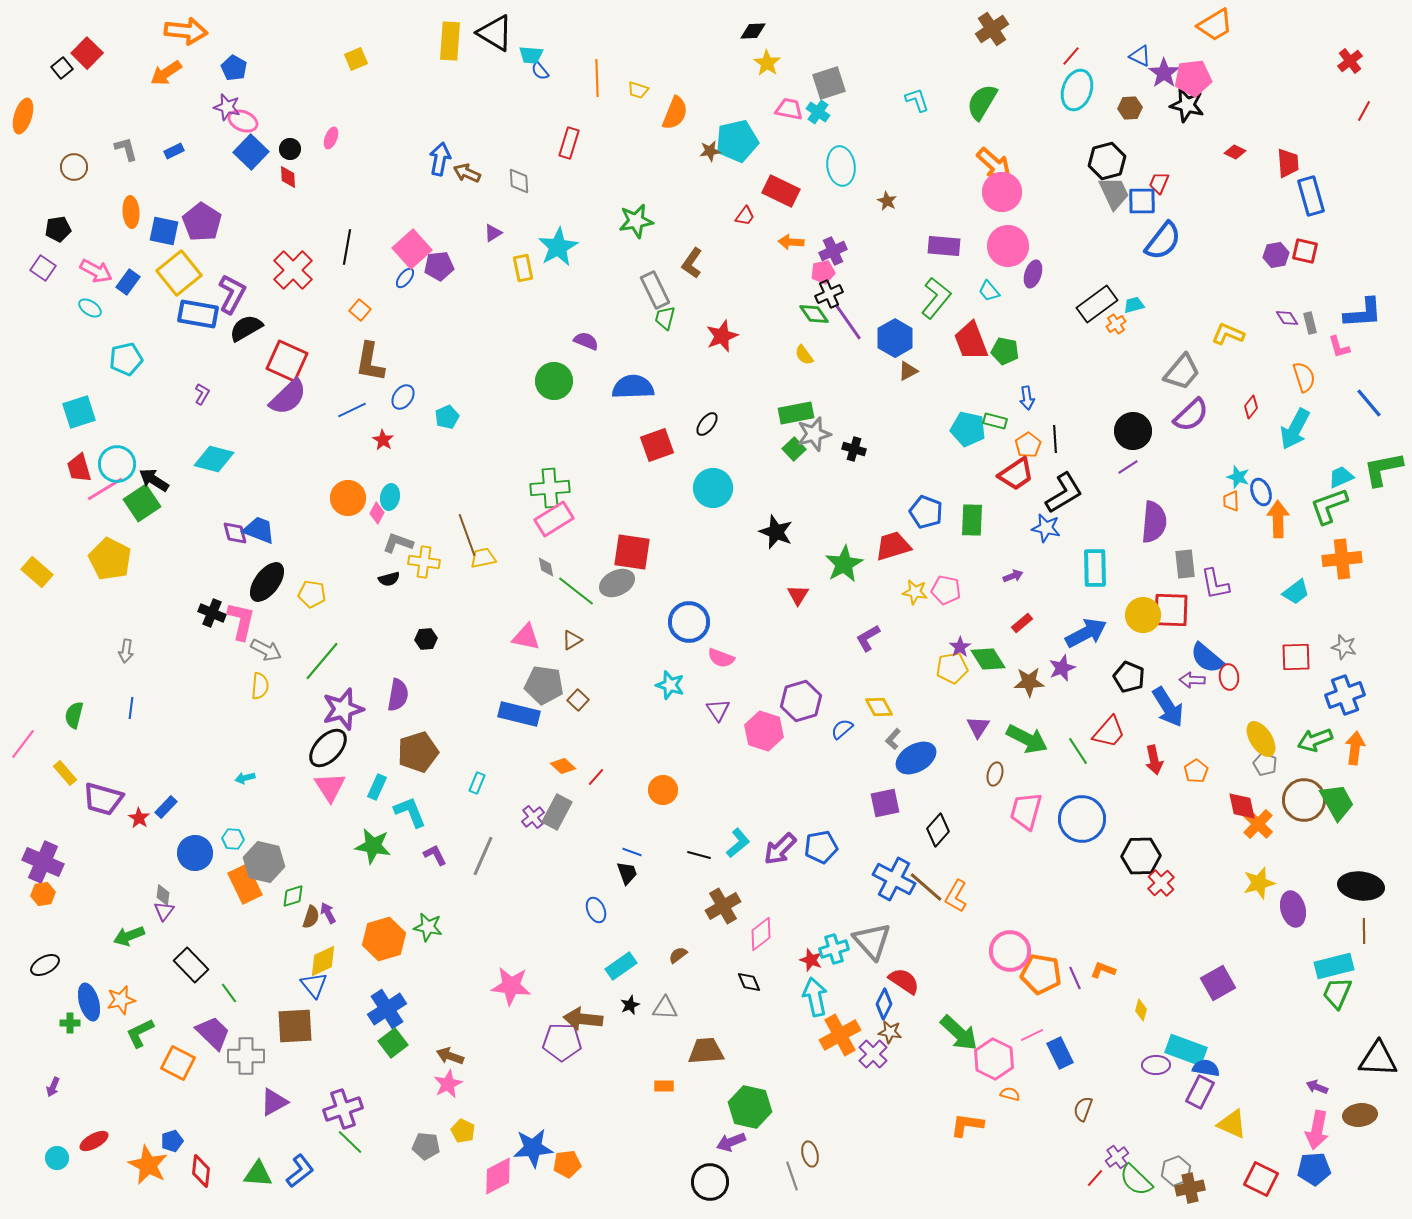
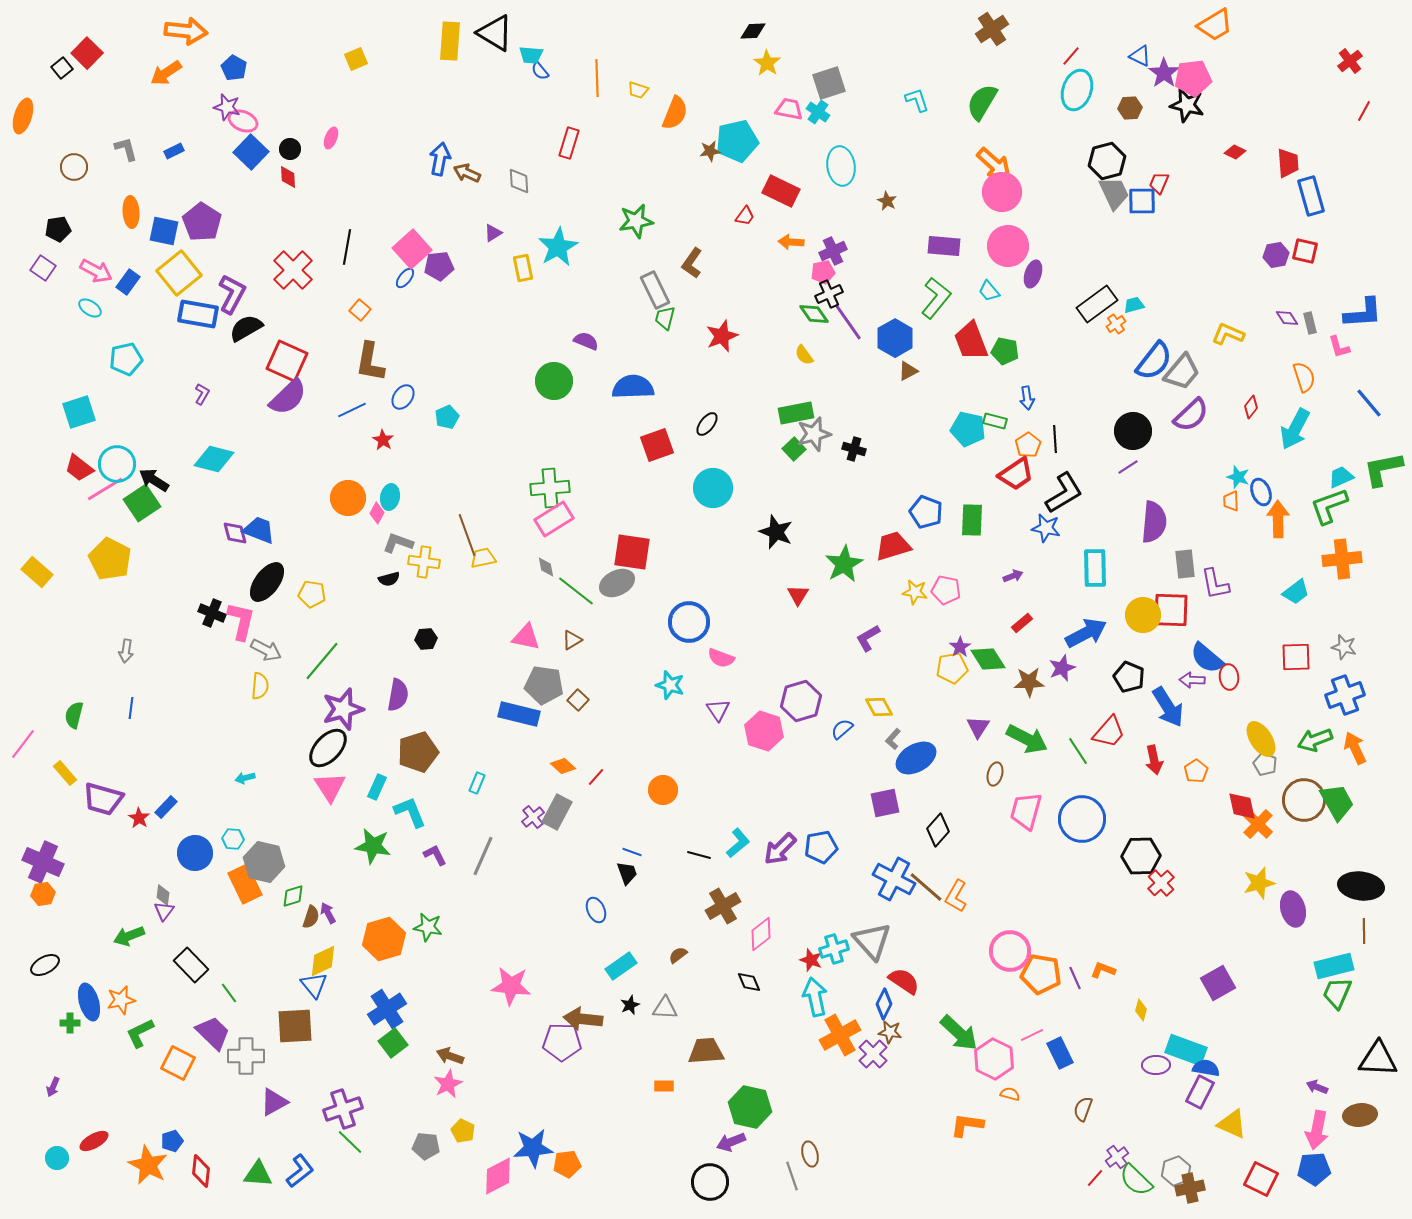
blue semicircle at (1163, 241): moved 9 px left, 120 px down
red trapezoid at (79, 468): rotated 36 degrees counterclockwise
orange arrow at (1355, 748): rotated 32 degrees counterclockwise
